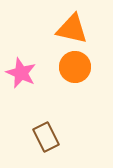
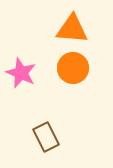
orange triangle: rotated 8 degrees counterclockwise
orange circle: moved 2 px left, 1 px down
